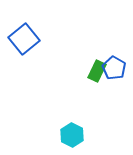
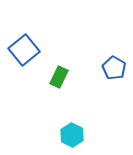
blue square: moved 11 px down
green rectangle: moved 38 px left, 6 px down
